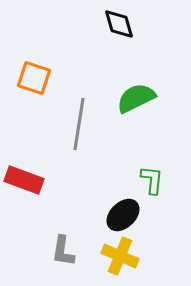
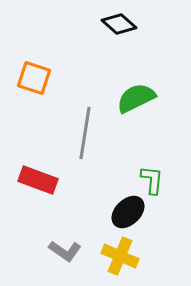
black diamond: rotated 32 degrees counterclockwise
gray line: moved 6 px right, 9 px down
red rectangle: moved 14 px right
black ellipse: moved 5 px right, 3 px up
gray L-shape: moved 2 px right; rotated 64 degrees counterclockwise
